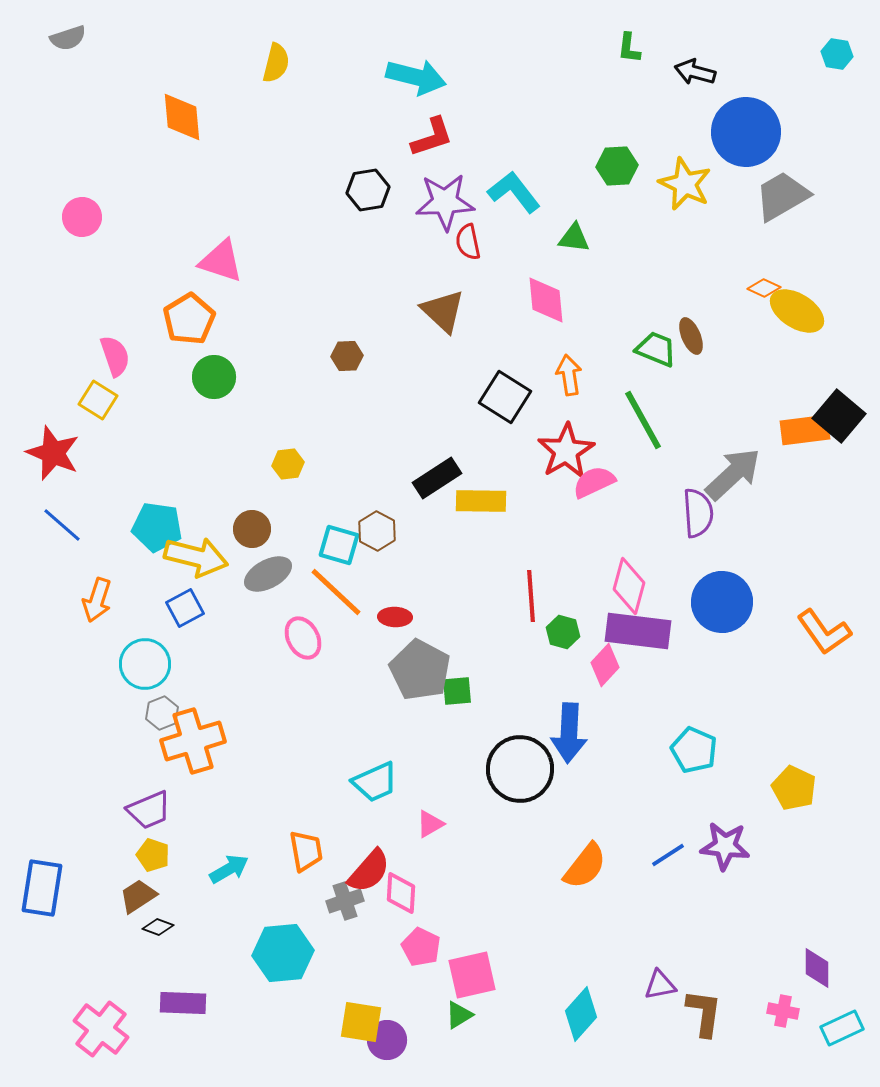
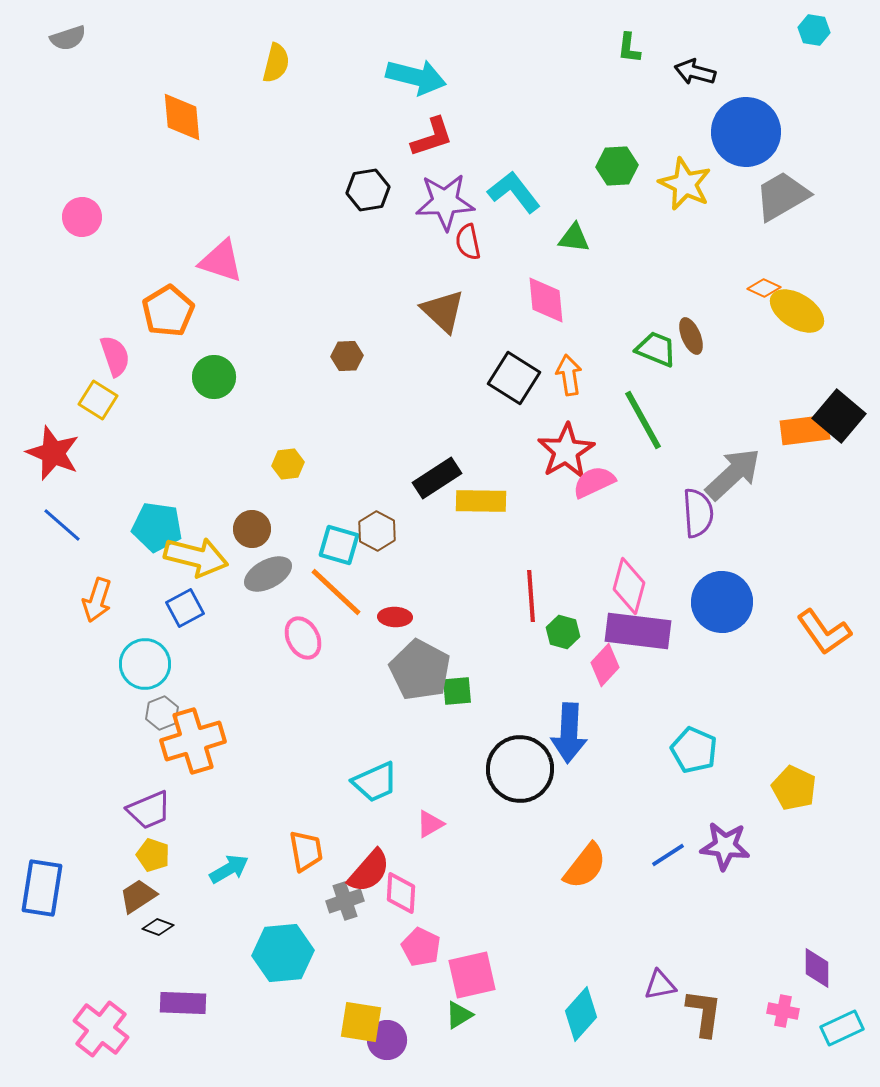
cyan hexagon at (837, 54): moved 23 px left, 24 px up
orange pentagon at (189, 319): moved 21 px left, 8 px up
black square at (505, 397): moved 9 px right, 19 px up
